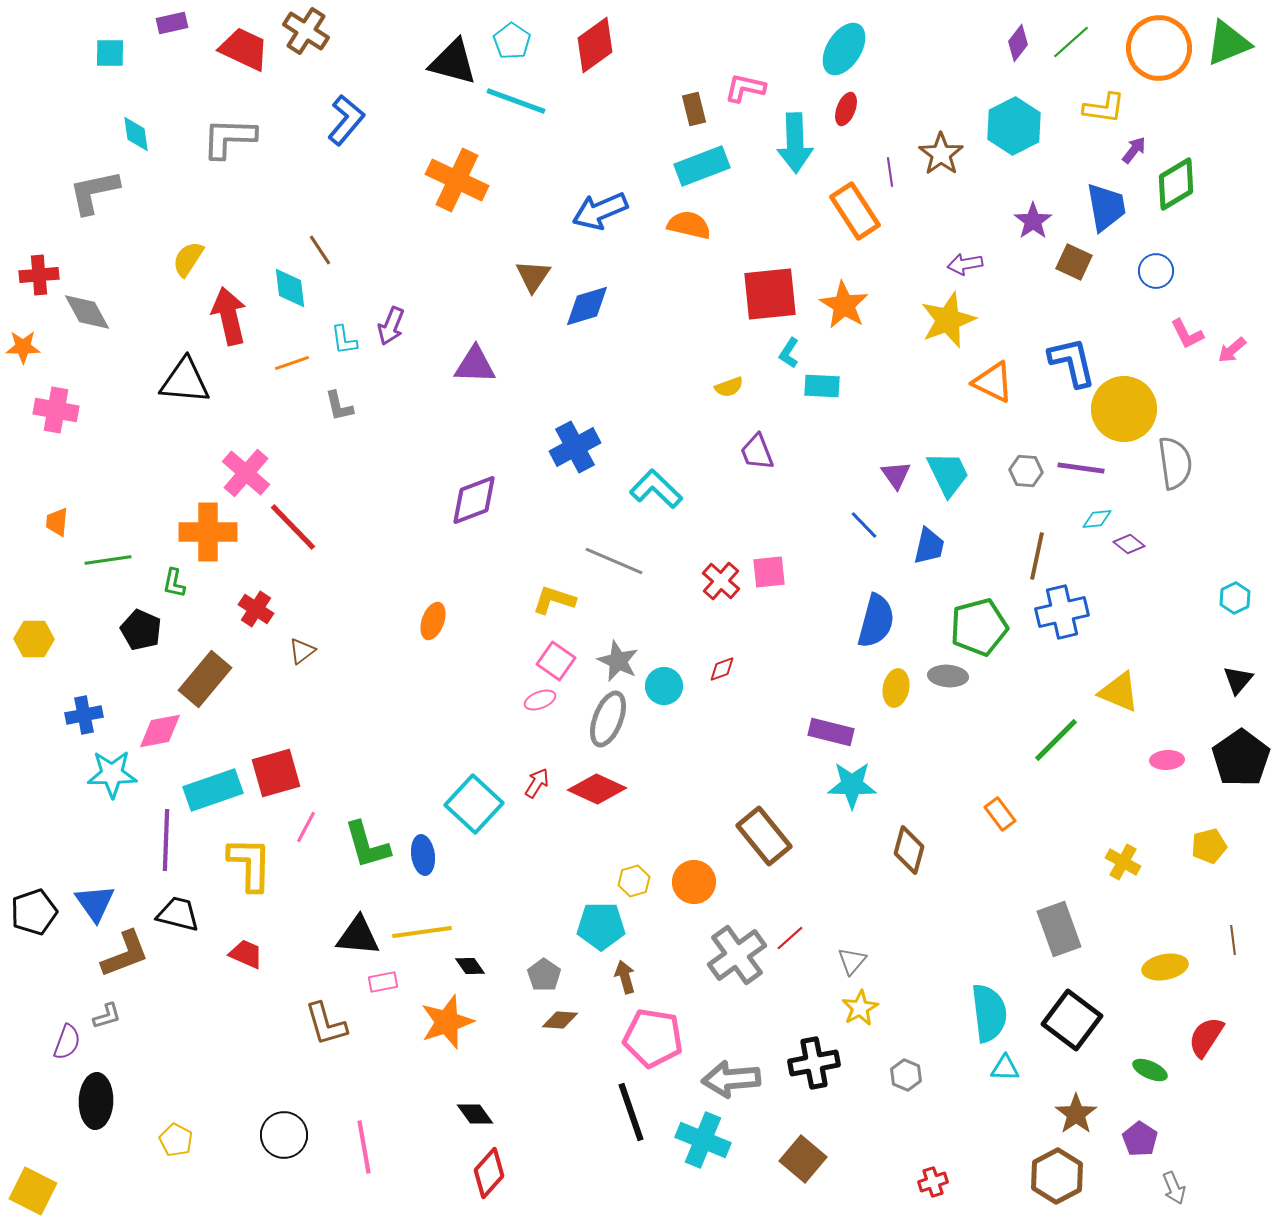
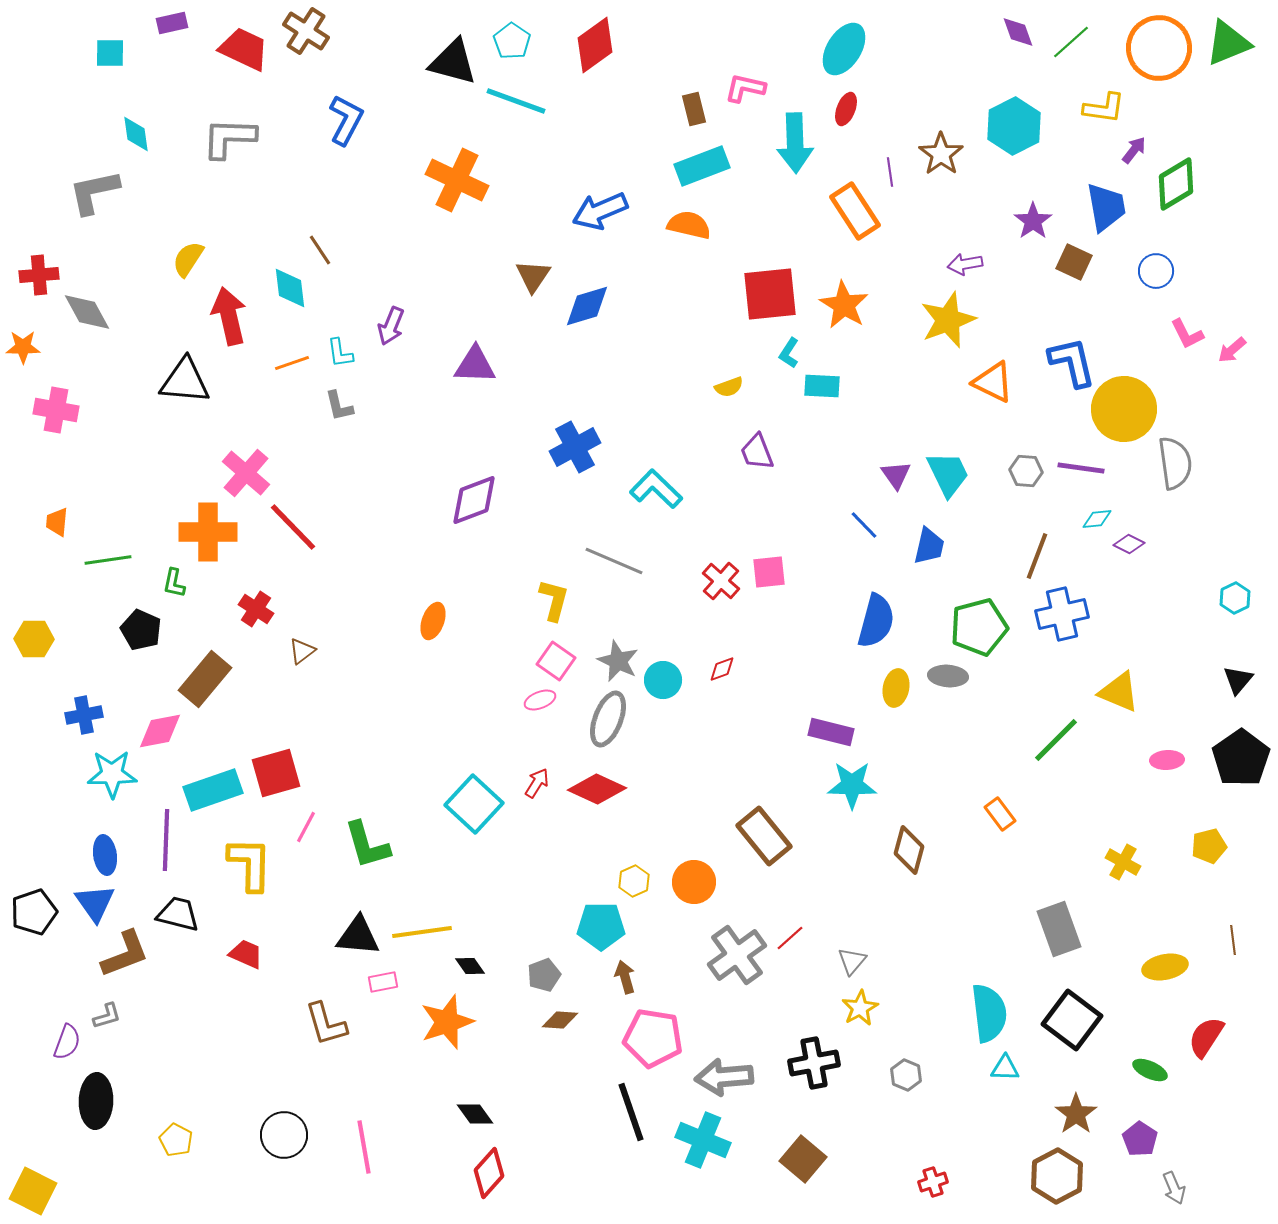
purple diamond at (1018, 43): moved 11 px up; rotated 57 degrees counterclockwise
blue L-shape at (346, 120): rotated 12 degrees counterclockwise
cyan L-shape at (344, 340): moved 4 px left, 13 px down
purple diamond at (1129, 544): rotated 12 degrees counterclockwise
brown line at (1037, 556): rotated 9 degrees clockwise
yellow L-shape at (554, 600): rotated 87 degrees clockwise
blue cross at (1062, 612): moved 2 px down
cyan circle at (664, 686): moved 1 px left, 6 px up
blue ellipse at (423, 855): moved 318 px left
yellow hexagon at (634, 881): rotated 8 degrees counterclockwise
gray pentagon at (544, 975): rotated 16 degrees clockwise
gray arrow at (731, 1079): moved 7 px left, 2 px up
